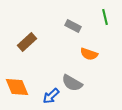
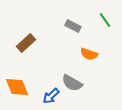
green line: moved 3 px down; rotated 21 degrees counterclockwise
brown rectangle: moved 1 px left, 1 px down
